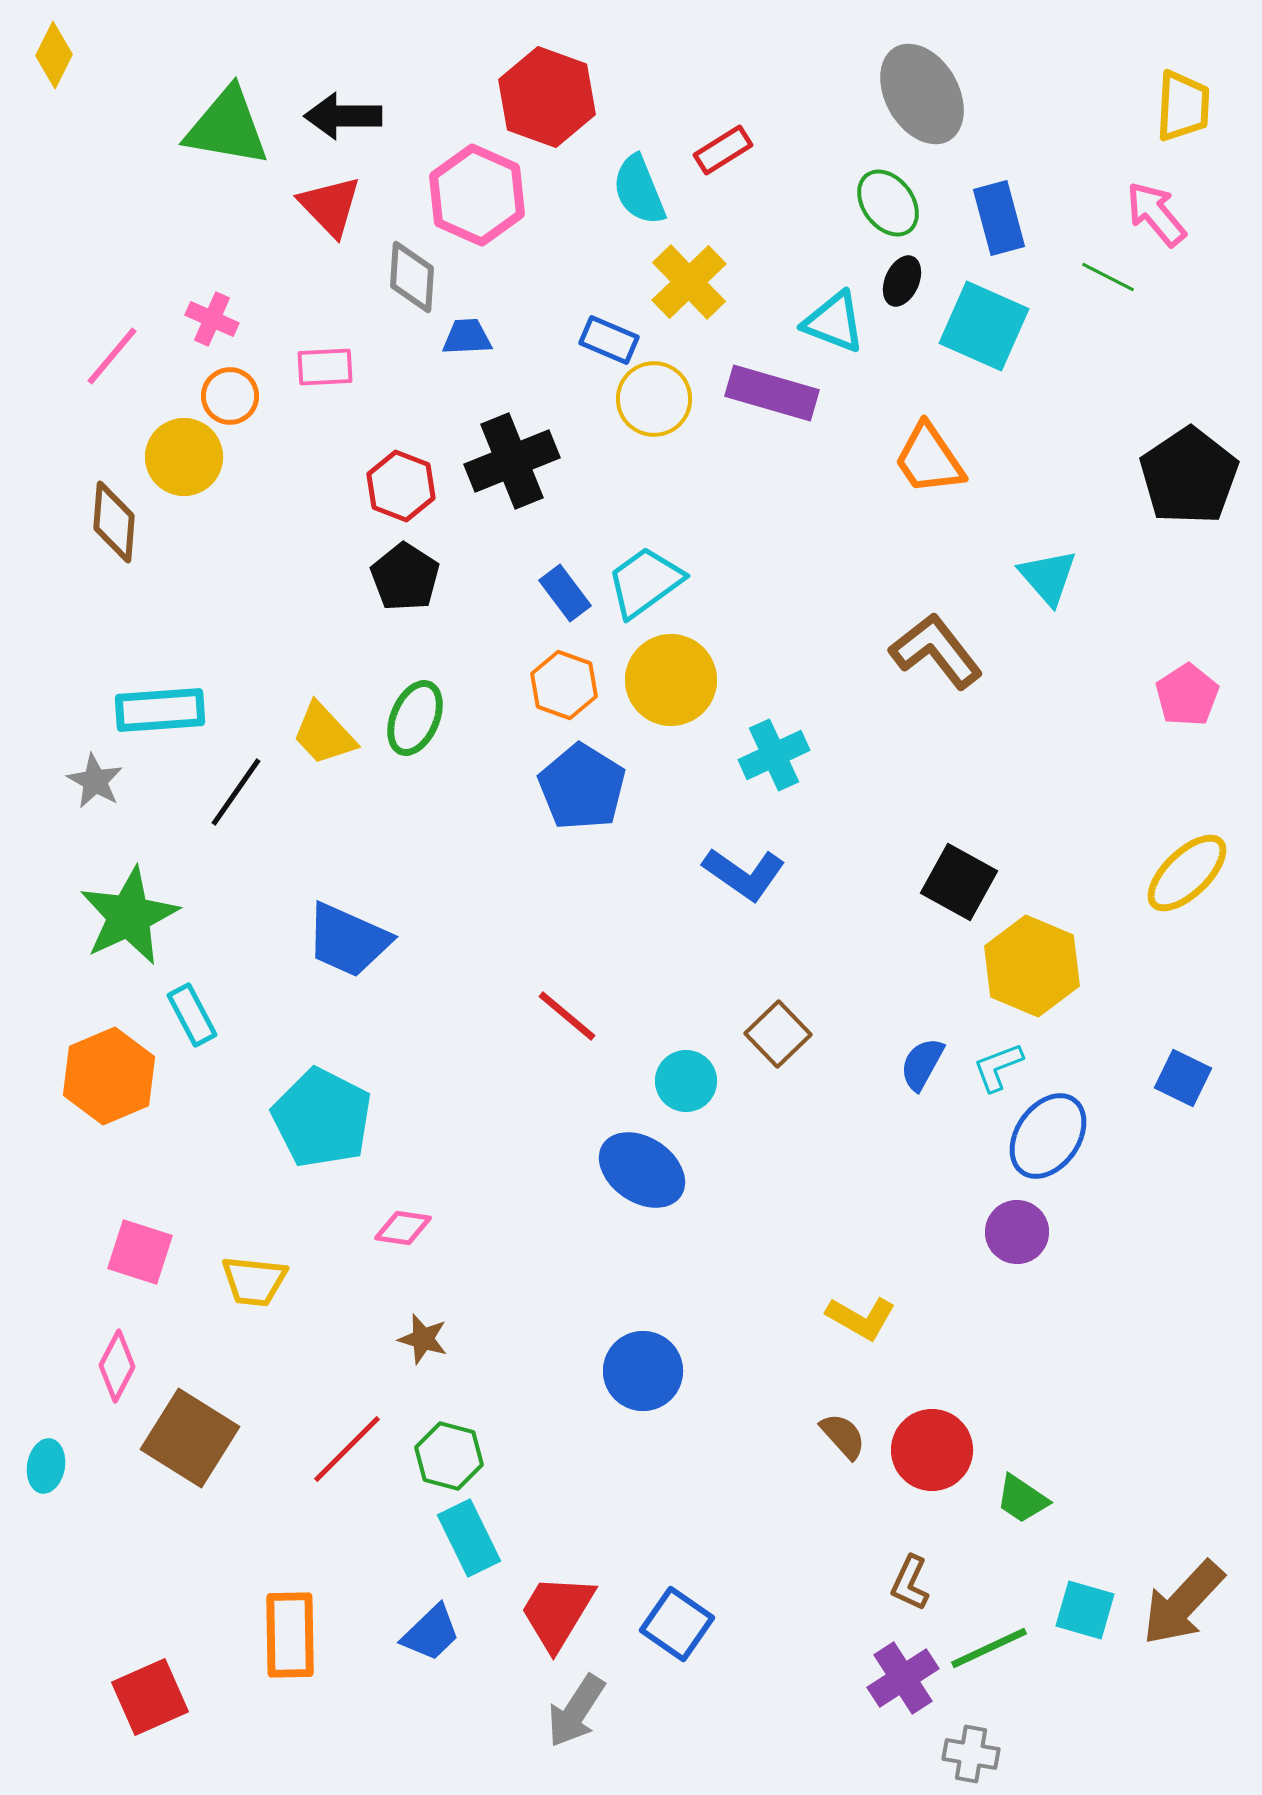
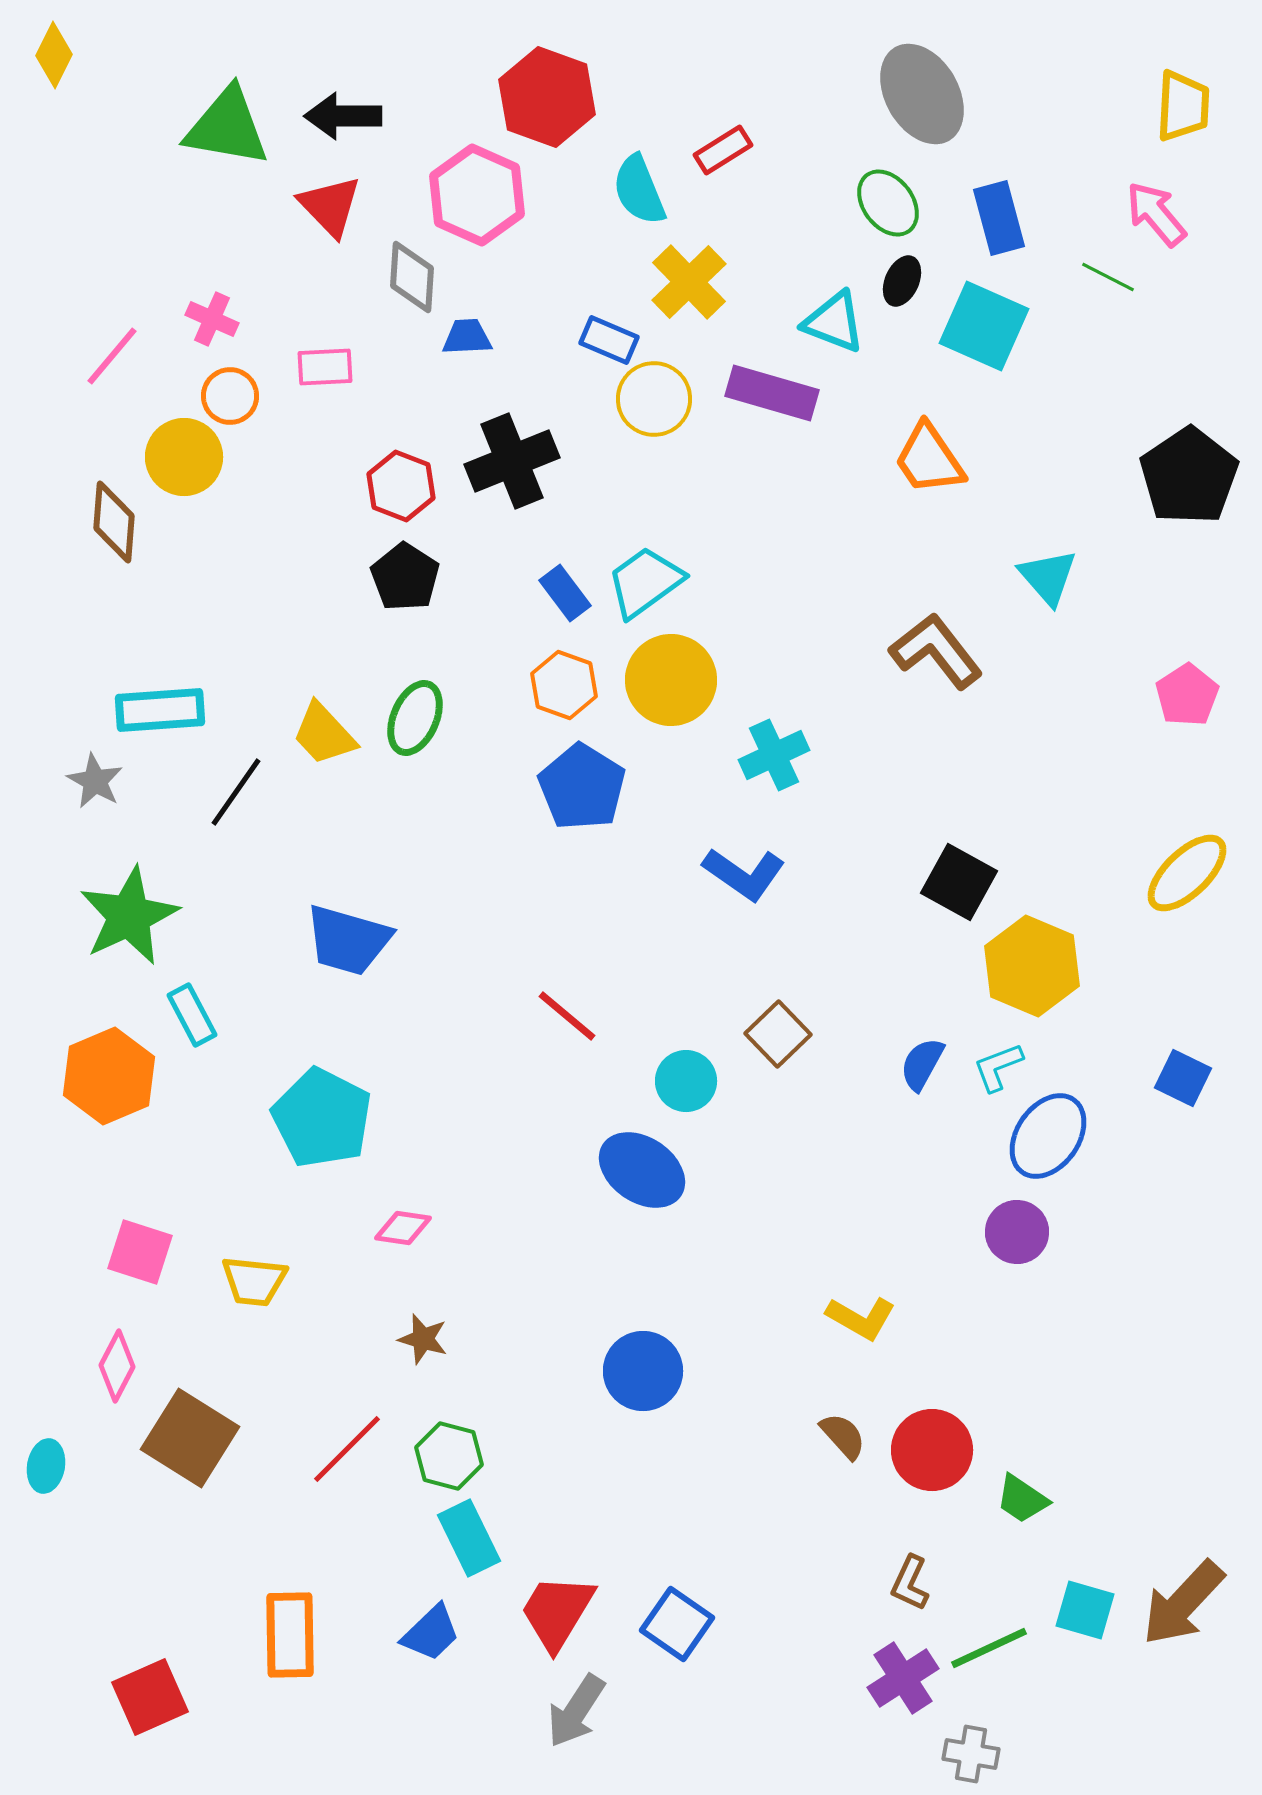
blue trapezoid at (348, 940): rotated 8 degrees counterclockwise
